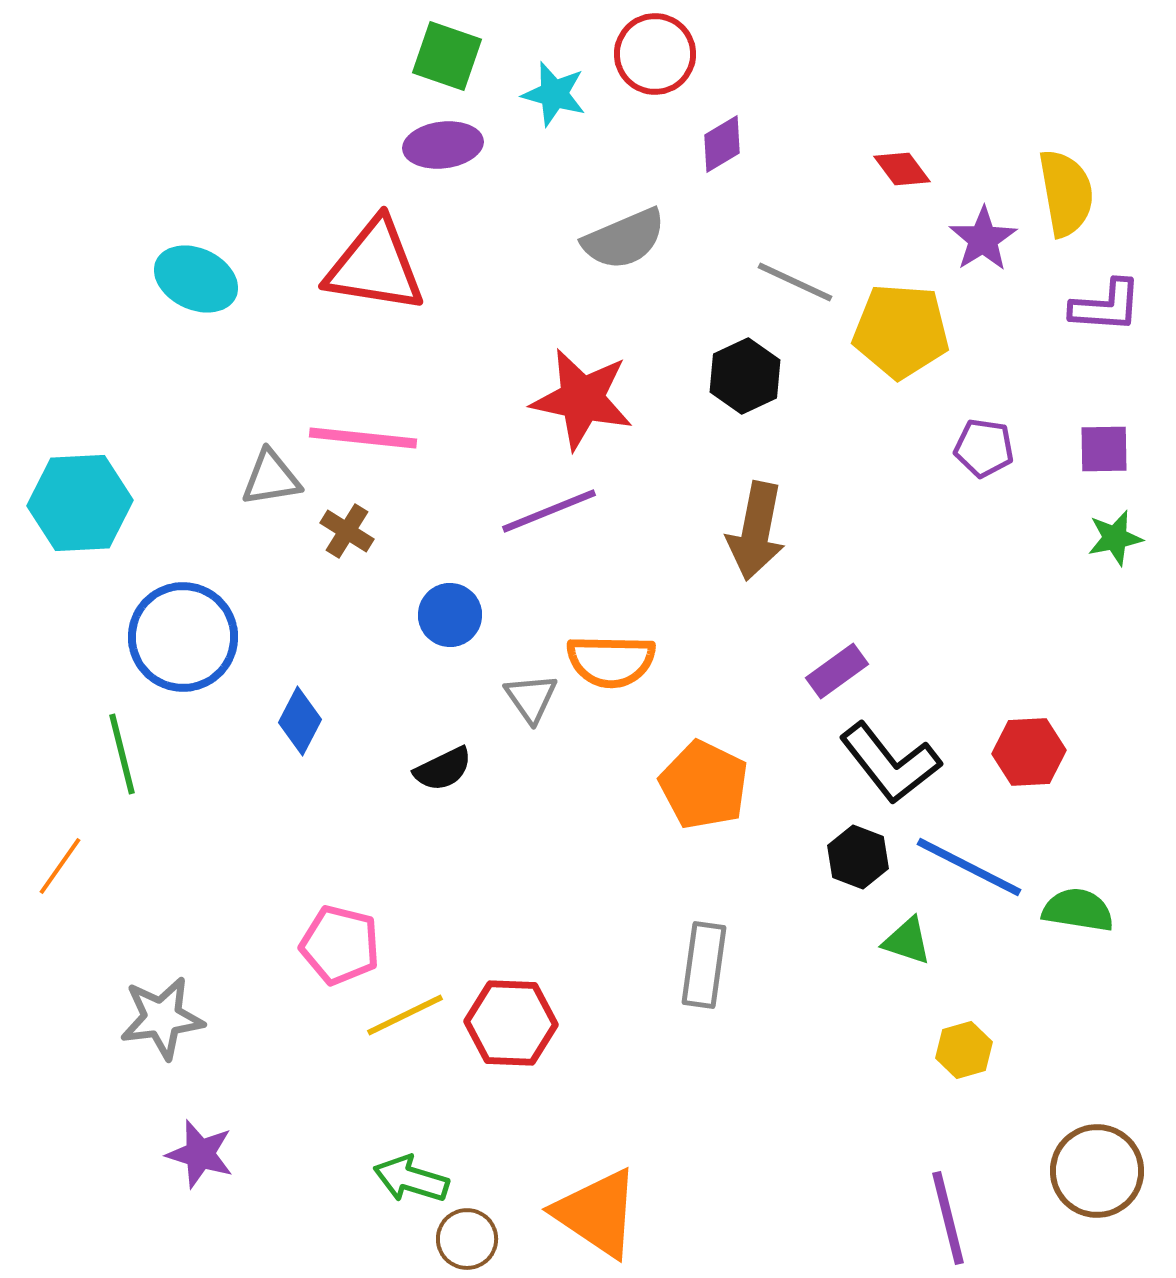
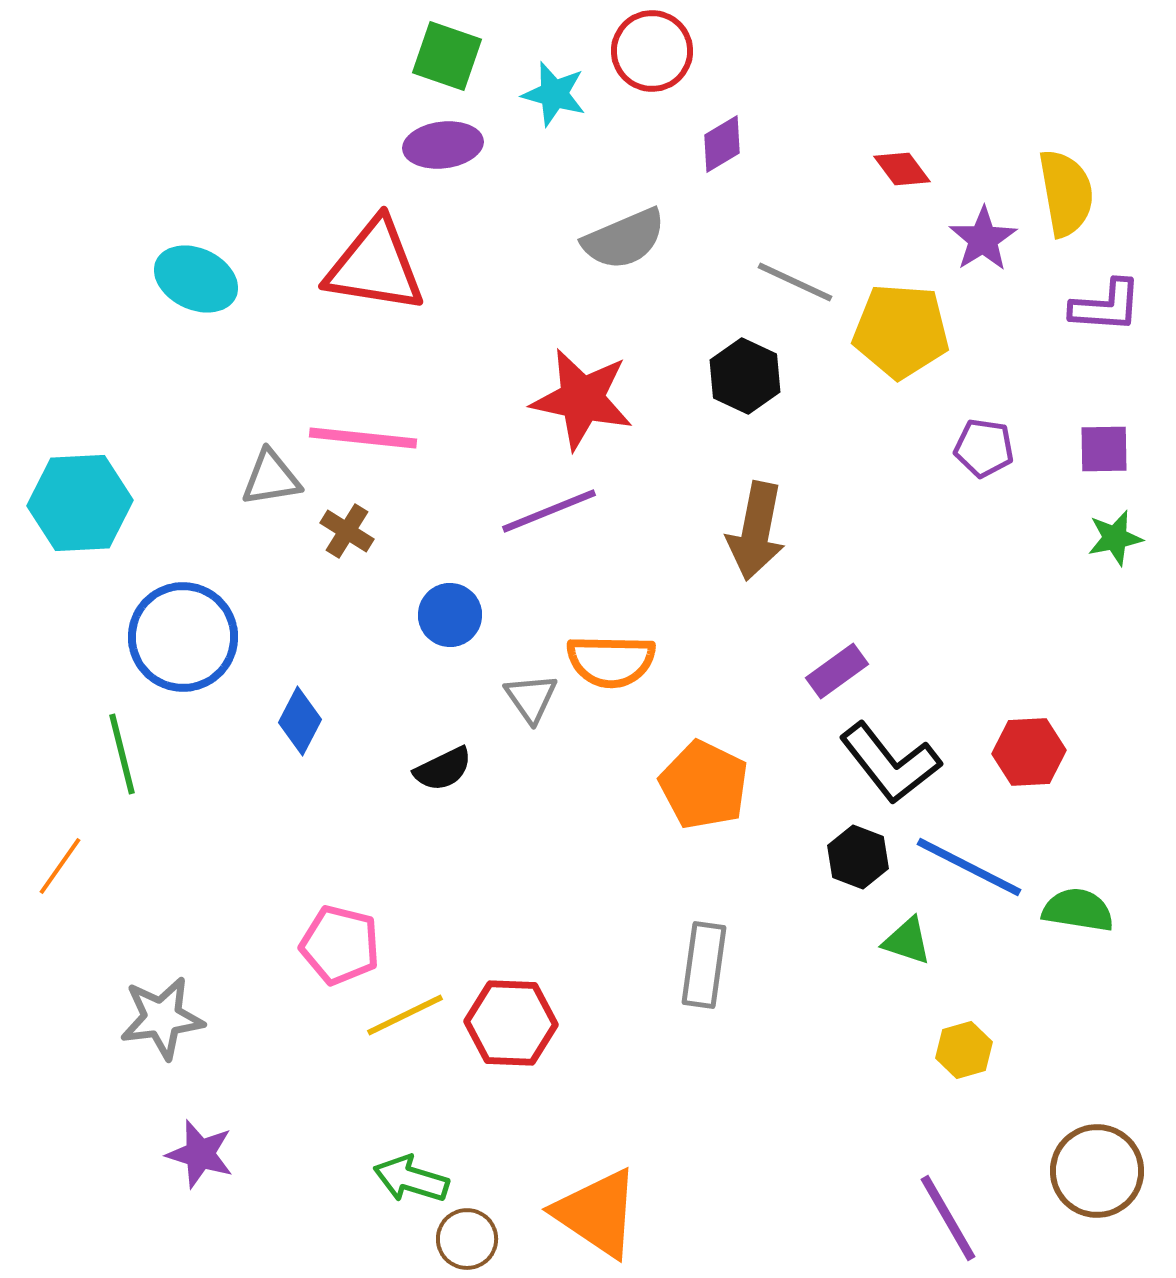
red circle at (655, 54): moved 3 px left, 3 px up
black hexagon at (745, 376): rotated 10 degrees counterclockwise
purple line at (948, 1218): rotated 16 degrees counterclockwise
